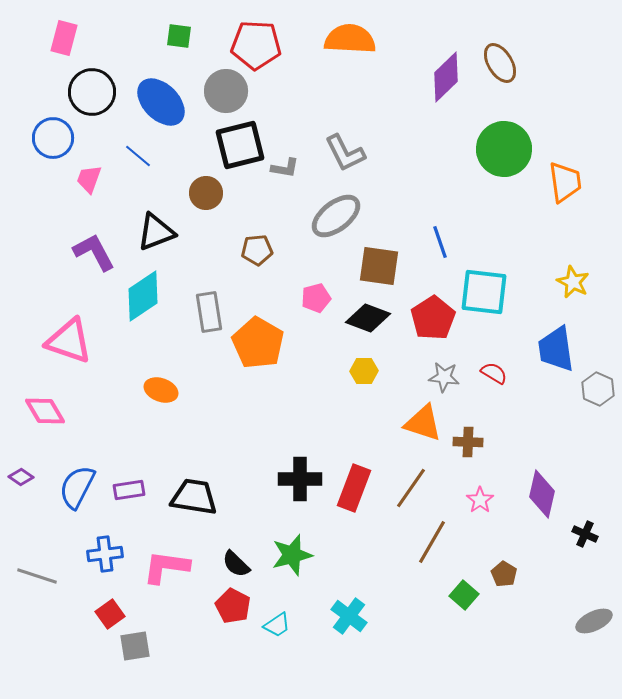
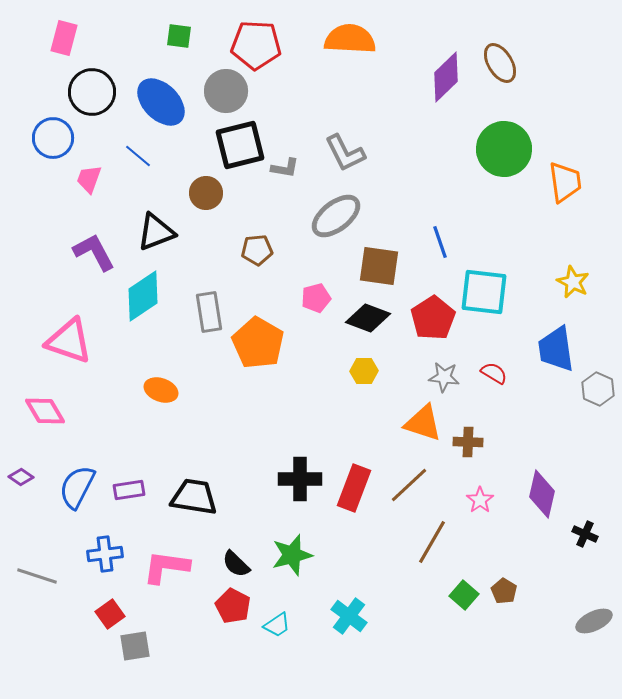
brown line at (411, 488): moved 2 px left, 3 px up; rotated 12 degrees clockwise
brown pentagon at (504, 574): moved 17 px down
